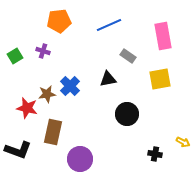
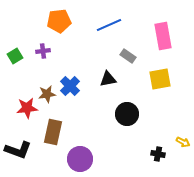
purple cross: rotated 24 degrees counterclockwise
red star: rotated 20 degrees counterclockwise
black cross: moved 3 px right
